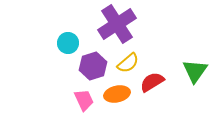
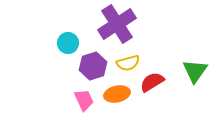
yellow semicircle: rotated 25 degrees clockwise
